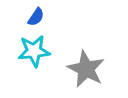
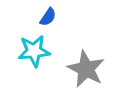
blue semicircle: moved 12 px right
